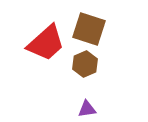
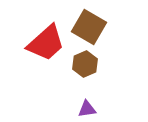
brown square: moved 2 px up; rotated 12 degrees clockwise
